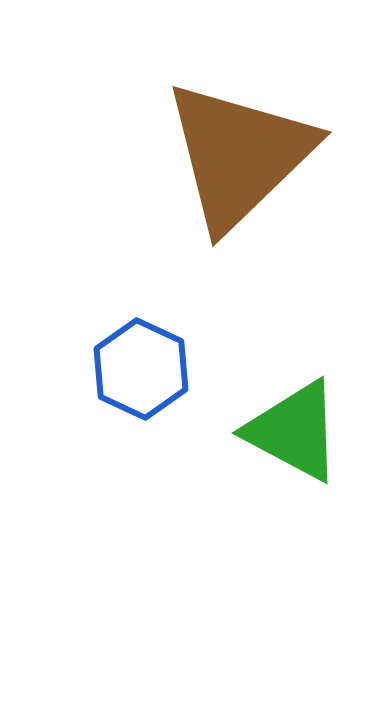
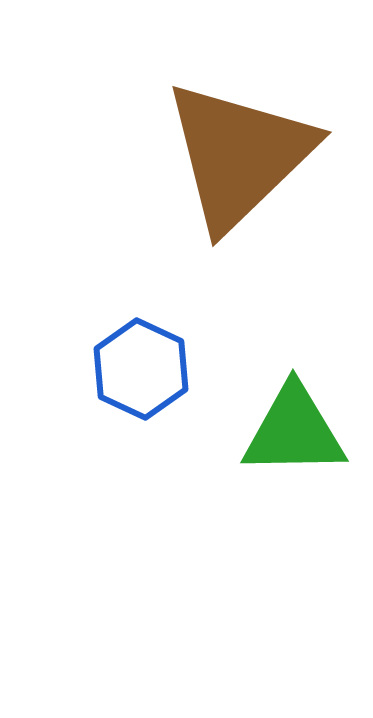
green triangle: rotated 29 degrees counterclockwise
